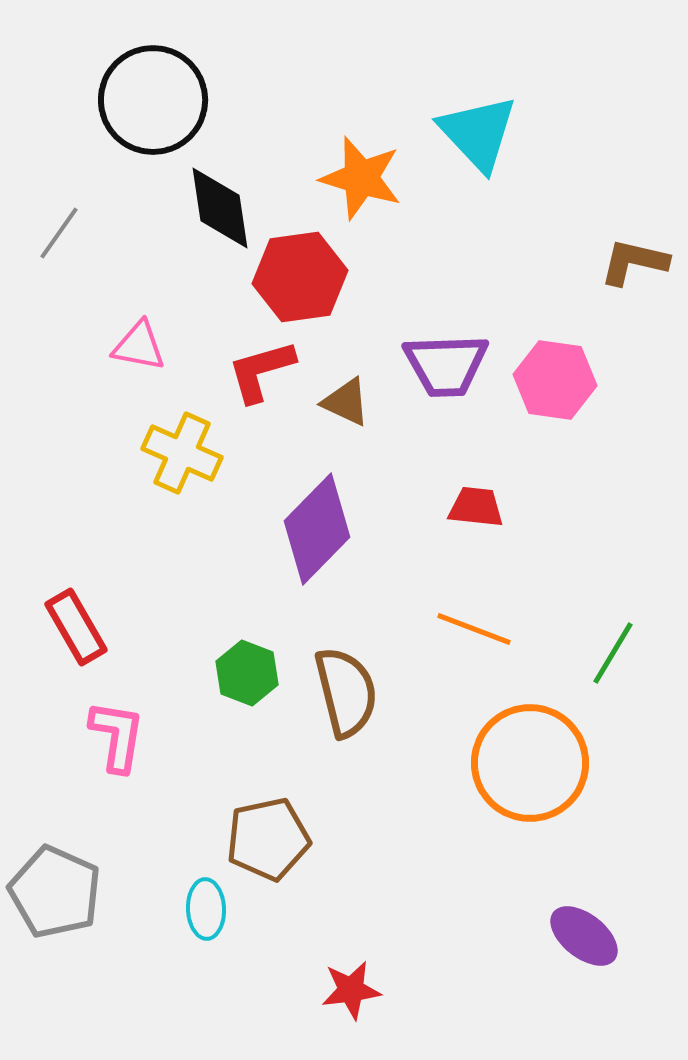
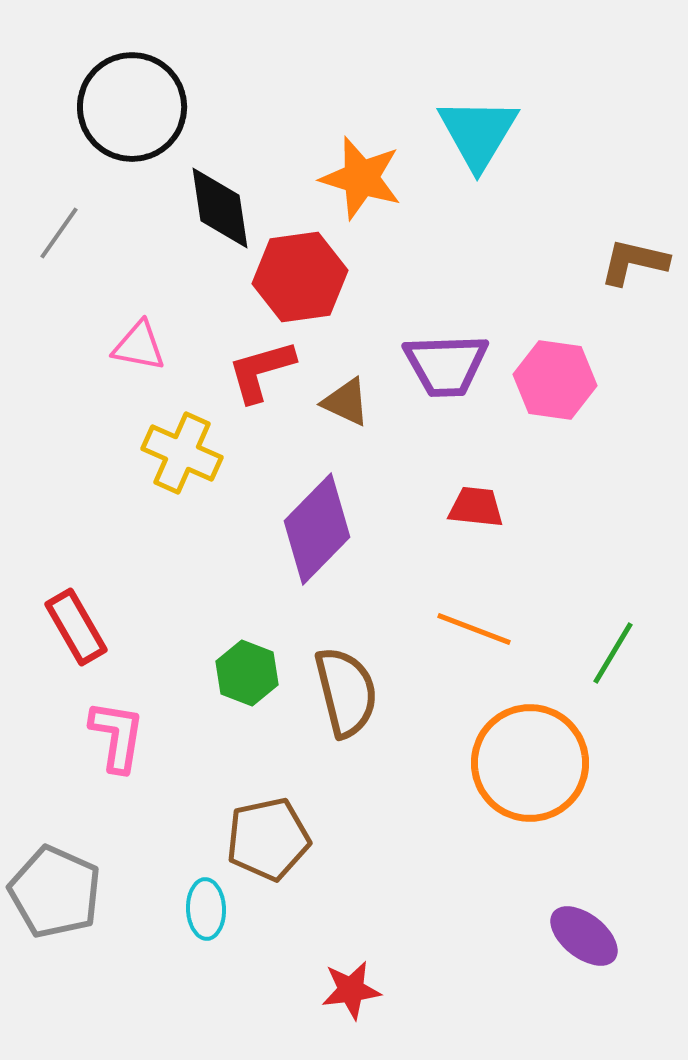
black circle: moved 21 px left, 7 px down
cyan triangle: rotated 14 degrees clockwise
